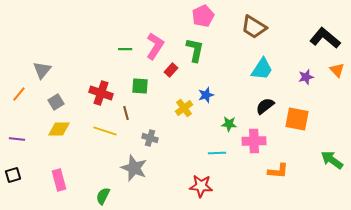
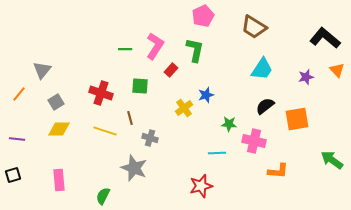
brown line: moved 4 px right, 5 px down
orange square: rotated 20 degrees counterclockwise
pink cross: rotated 15 degrees clockwise
pink rectangle: rotated 10 degrees clockwise
red star: rotated 20 degrees counterclockwise
